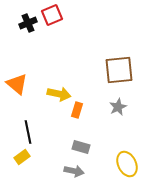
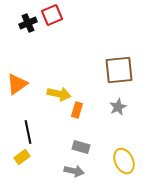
orange triangle: rotated 45 degrees clockwise
yellow ellipse: moved 3 px left, 3 px up
